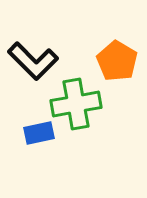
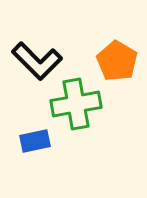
black L-shape: moved 4 px right
blue rectangle: moved 4 px left, 8 px down
